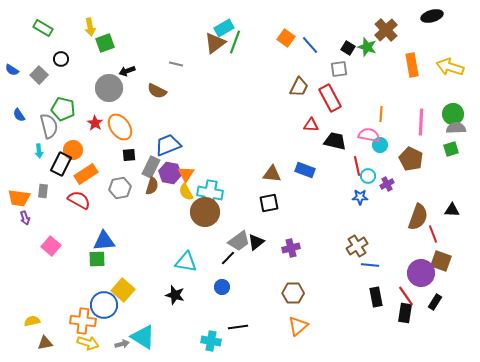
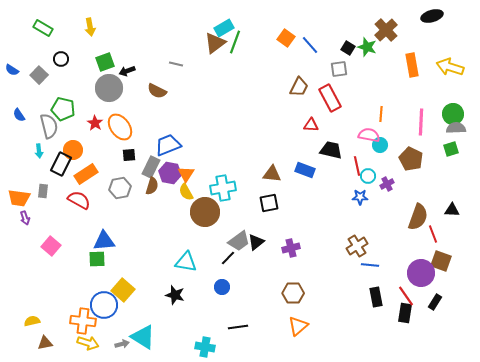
green square at (105, 43): moved 19 px down
black trapezoid at (335, 141): moved 4 px left, 9 px down
cyan cross at (210, 193): moved 13 px right, 5 px up; rotated 20 degrees counterclockwise
cyan cross at (211, 341): moved 6 px left, 6 px down
